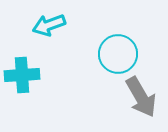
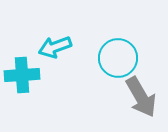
cyan arrow: moved 6 px right, 22 px down
cyan circle: moved 4 px down
